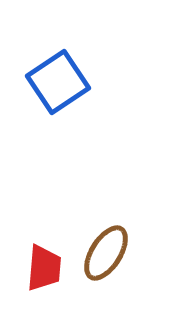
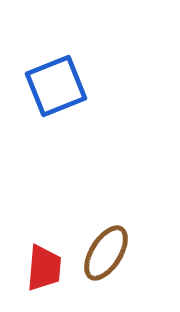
blue square: moved 2 px left, 4 px down; rotated 12 degrees clockwise
